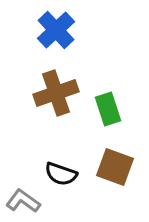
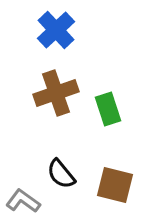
brown square: moved 18 px down; rotated 6 degrees counterclockwise
black semicircle: rotated 32 degrees clockwise
